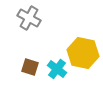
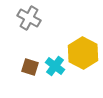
yellow hexagon: rotated 16 degrees clockwise
cyan cross: moved 2 px left, 3 px up
